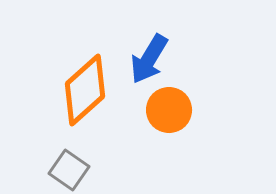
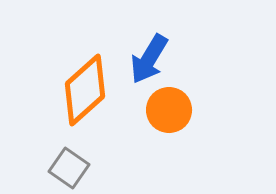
gray square: moved 2 px up
